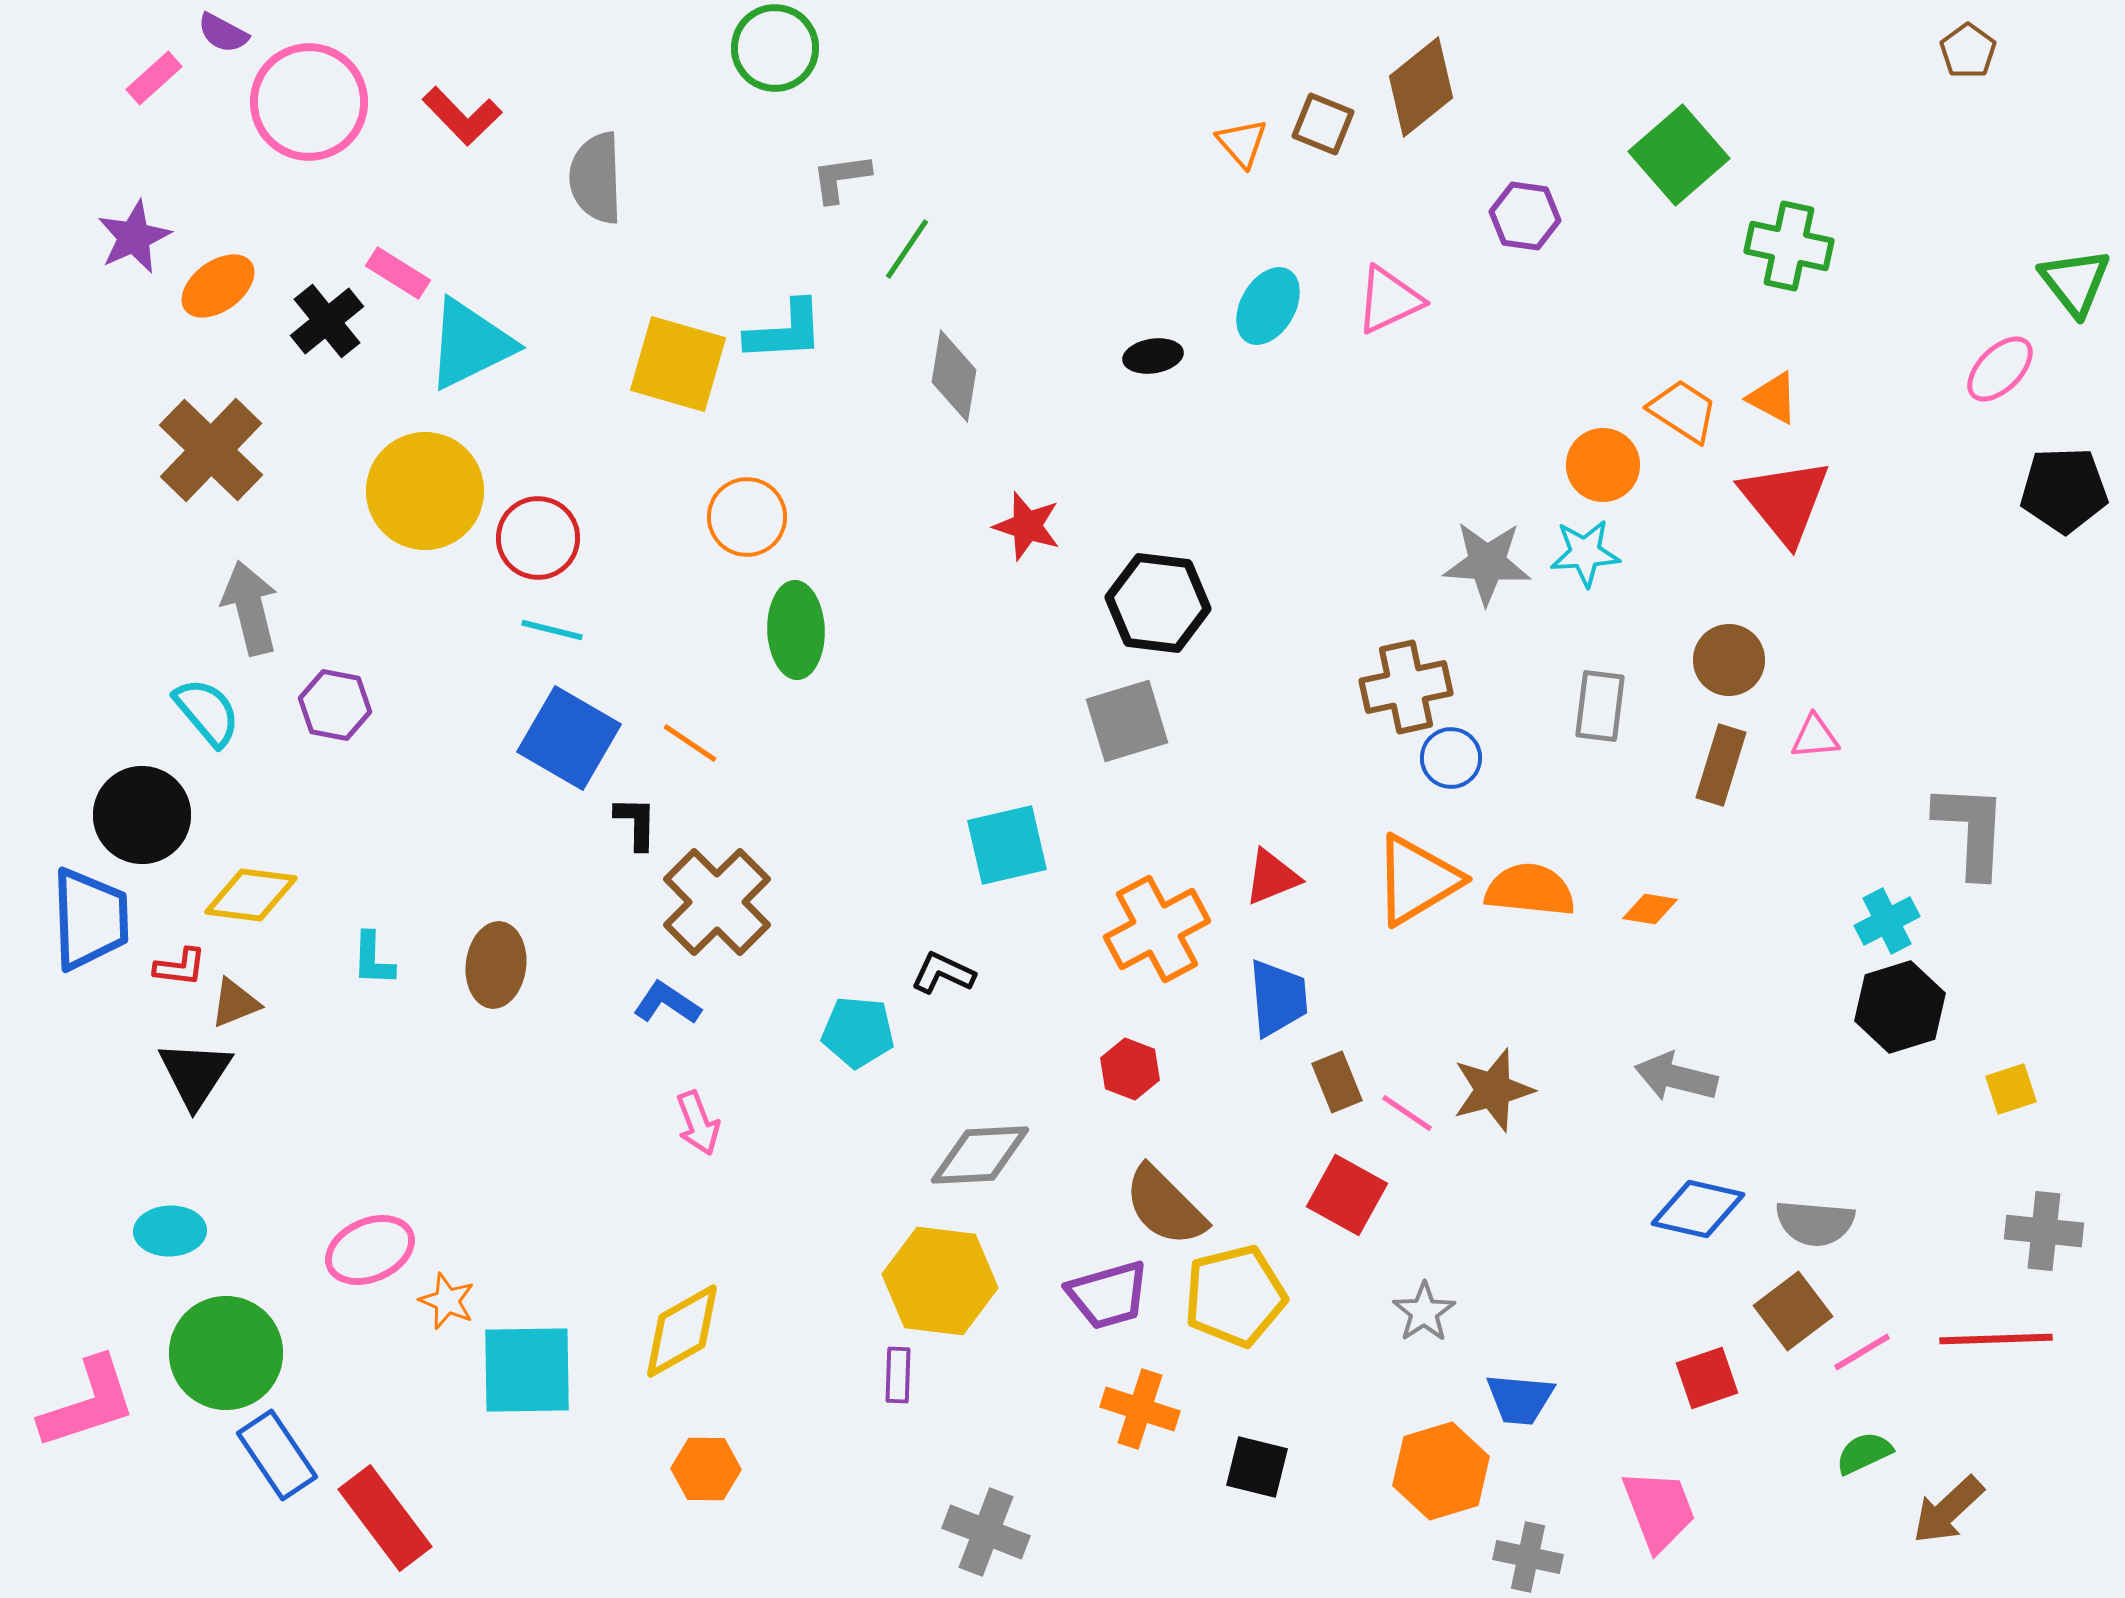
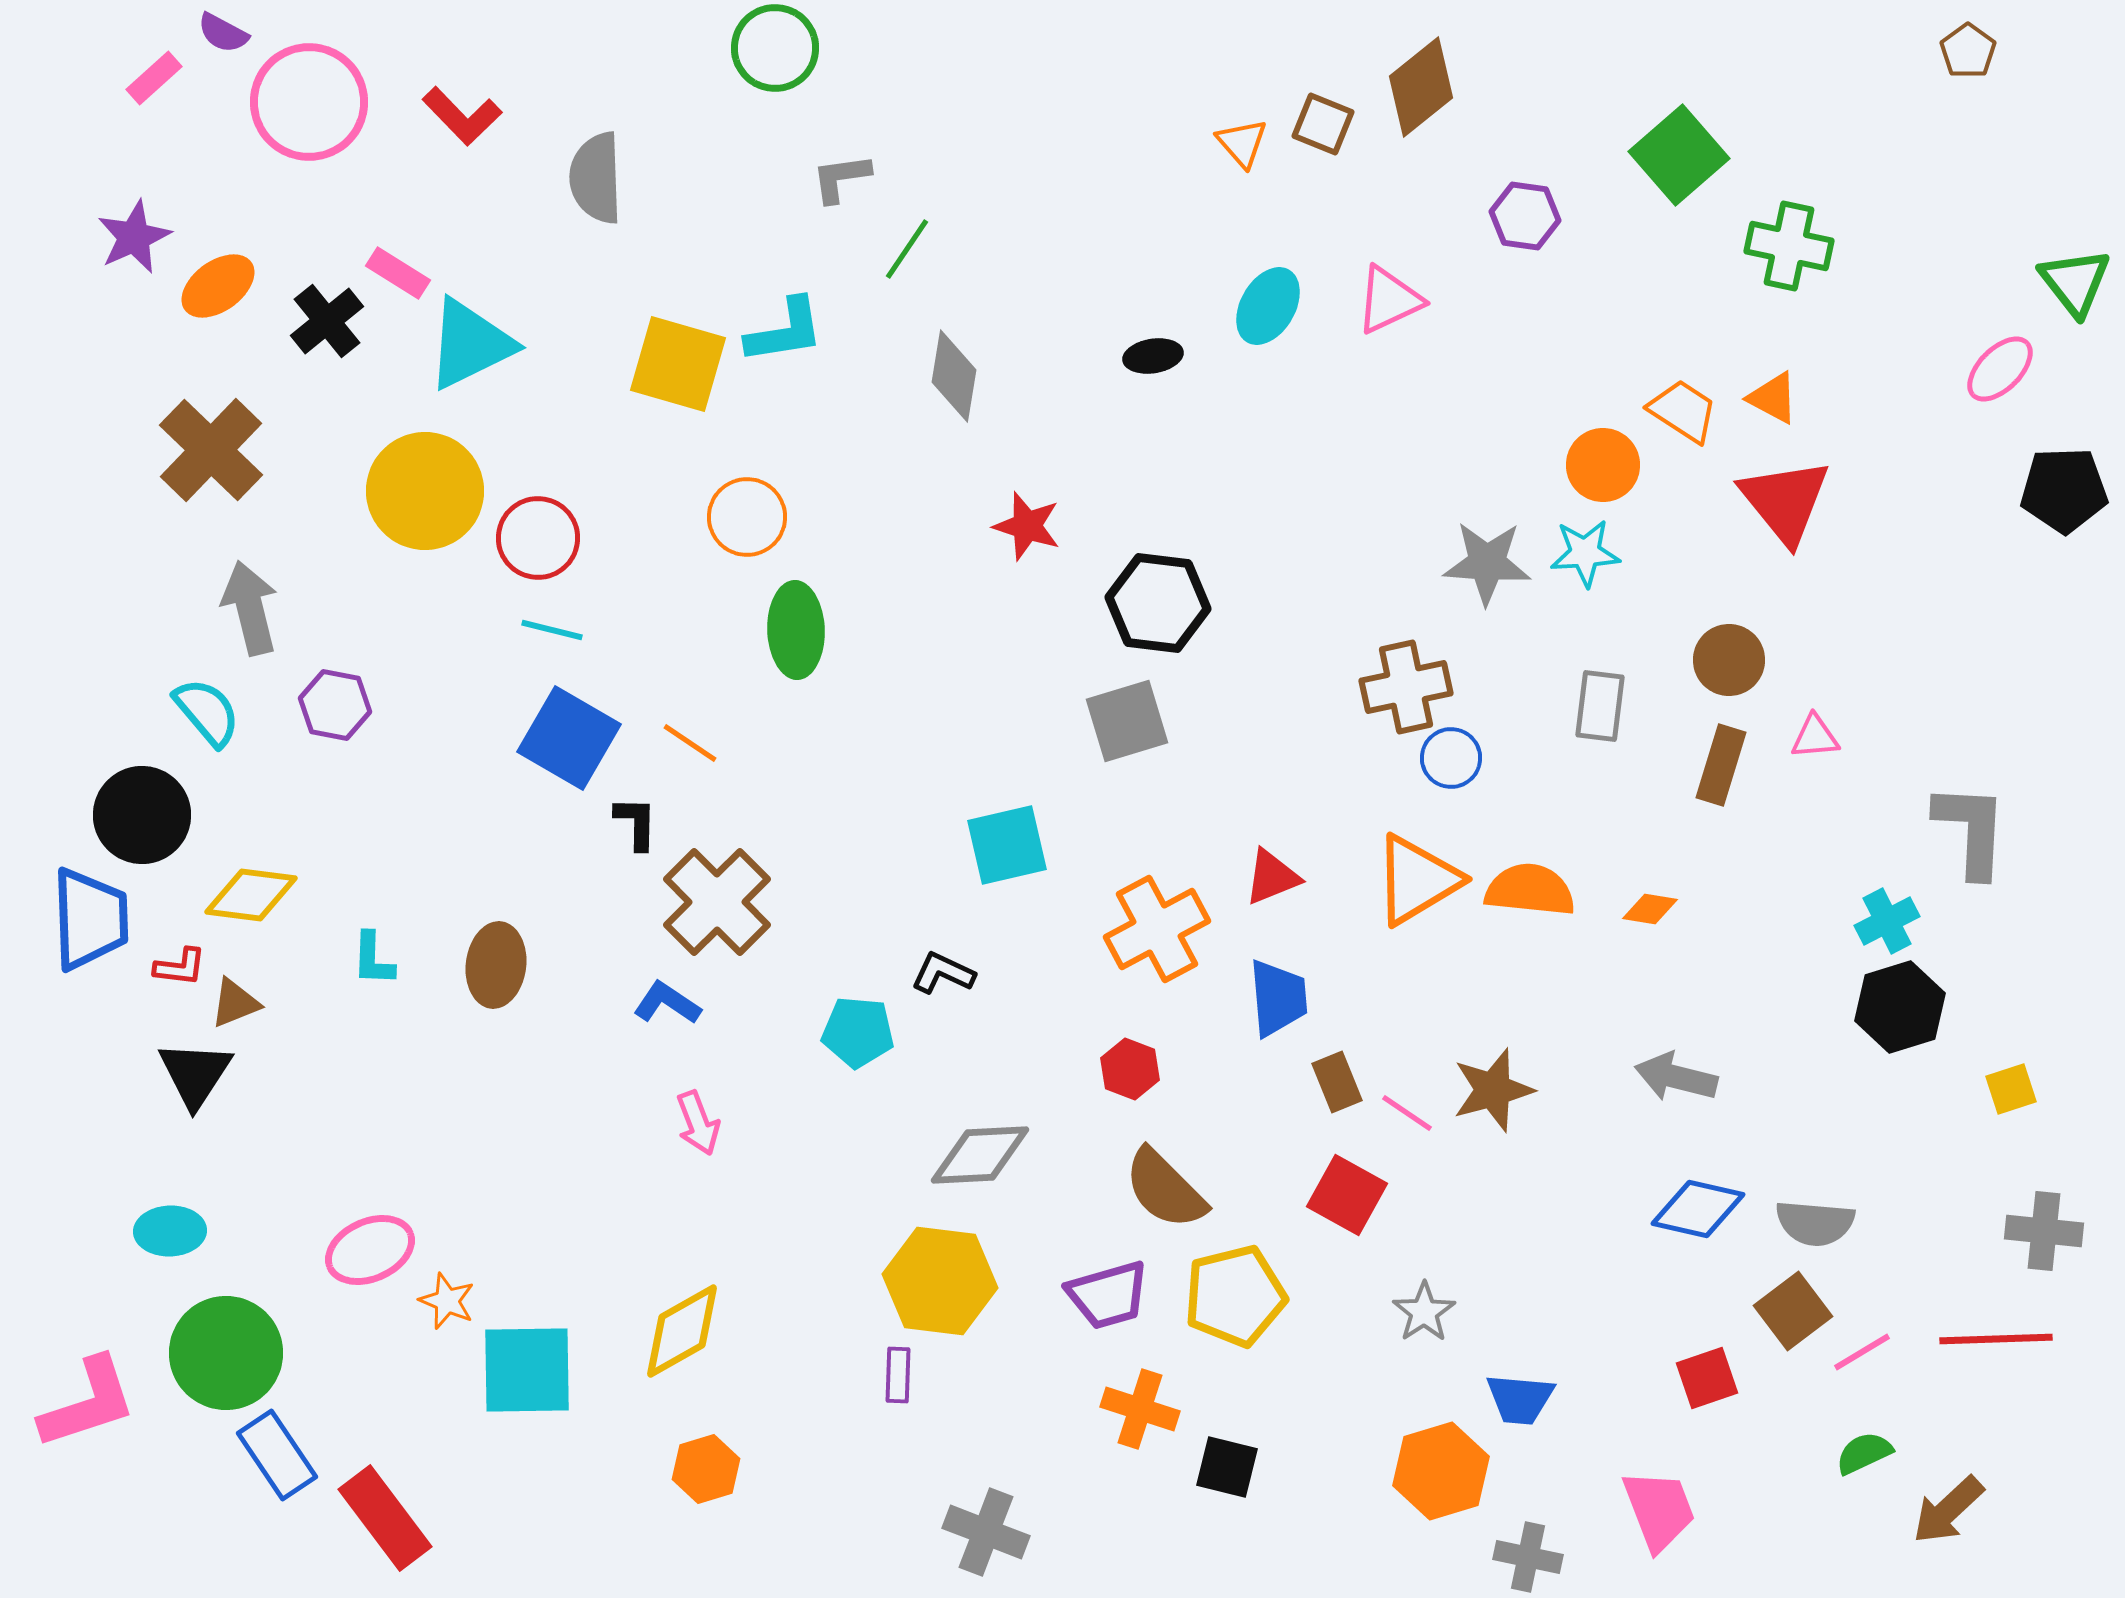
cyan L-shape at (785, 331): rotated 6 degrees counterclockwise
brown semicircle at (1165, 1206): moved 17 px up
black square at (1257, 1467): moved 30 px left
orange hexagon at (706, 1469): rotated 18 degrees counterclockwise
